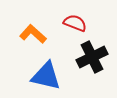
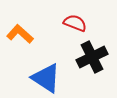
orange L-shape: moved 13 px left
blue triangle: moved 2 px down; rotated 20 degrees clockwise
